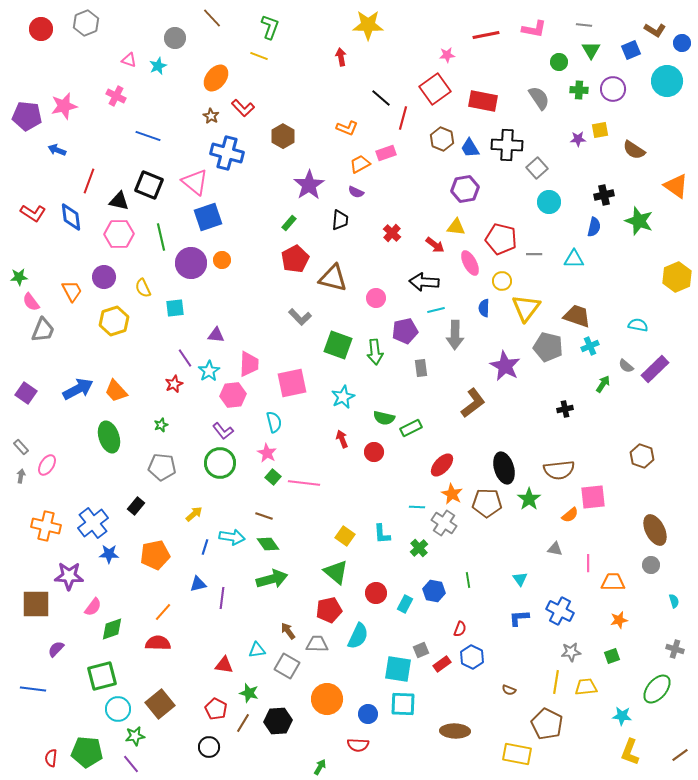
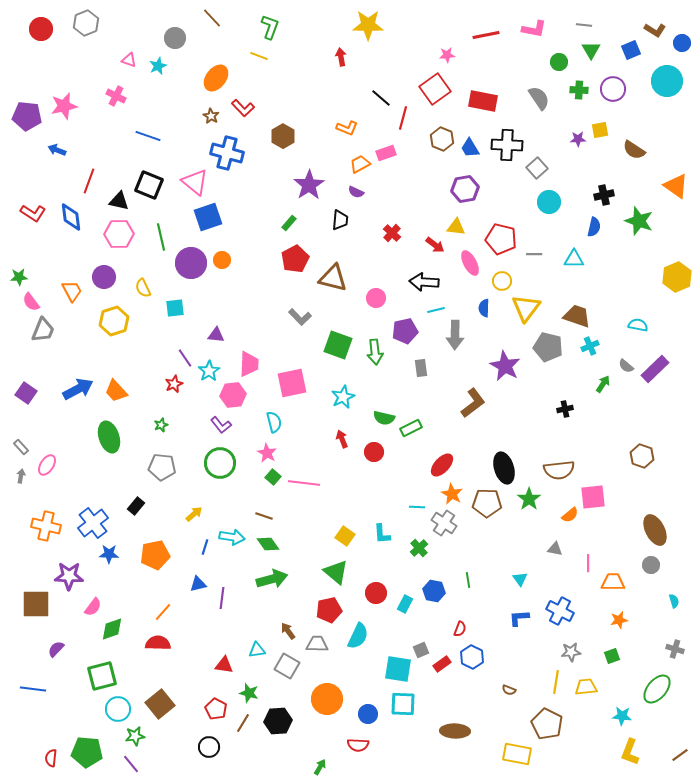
purple L-shape at (223, 431): moved 2 px left, 6 px up
